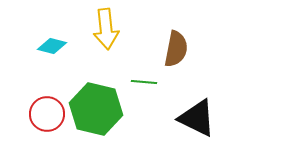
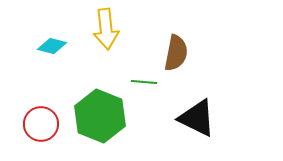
brown semicircle: moved 4 px down
green hexagon: moved 4 px right, 7 px down; rotated 9 degrees clockwise
red circle: moved 6 px left, 10 px down
